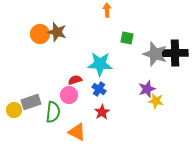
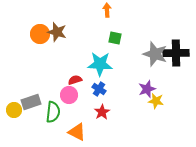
green square: moved 12 px left
black cross: moved 1 px right
